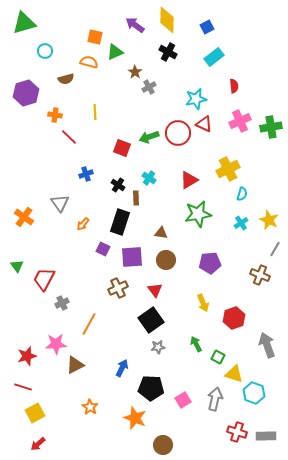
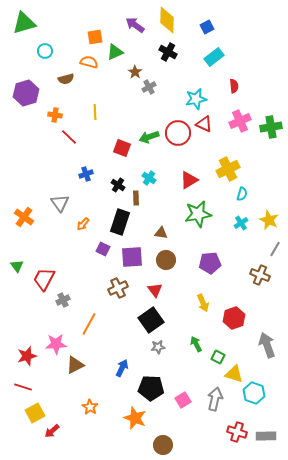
orange square at (95, 37): rotated 21 degrees counterclockwise
gray cross at (62, 303): moved 1 px right, 3 px up
red arrow at (38, 444): moved 14 px right, 13 px up
